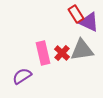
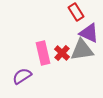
red rectangle: moved 2 px up
purple triangle: moved 11 px down
